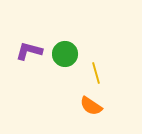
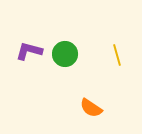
yellow line: moved 21 px right, 18 px up
orange semicircle: moved 2 px down
